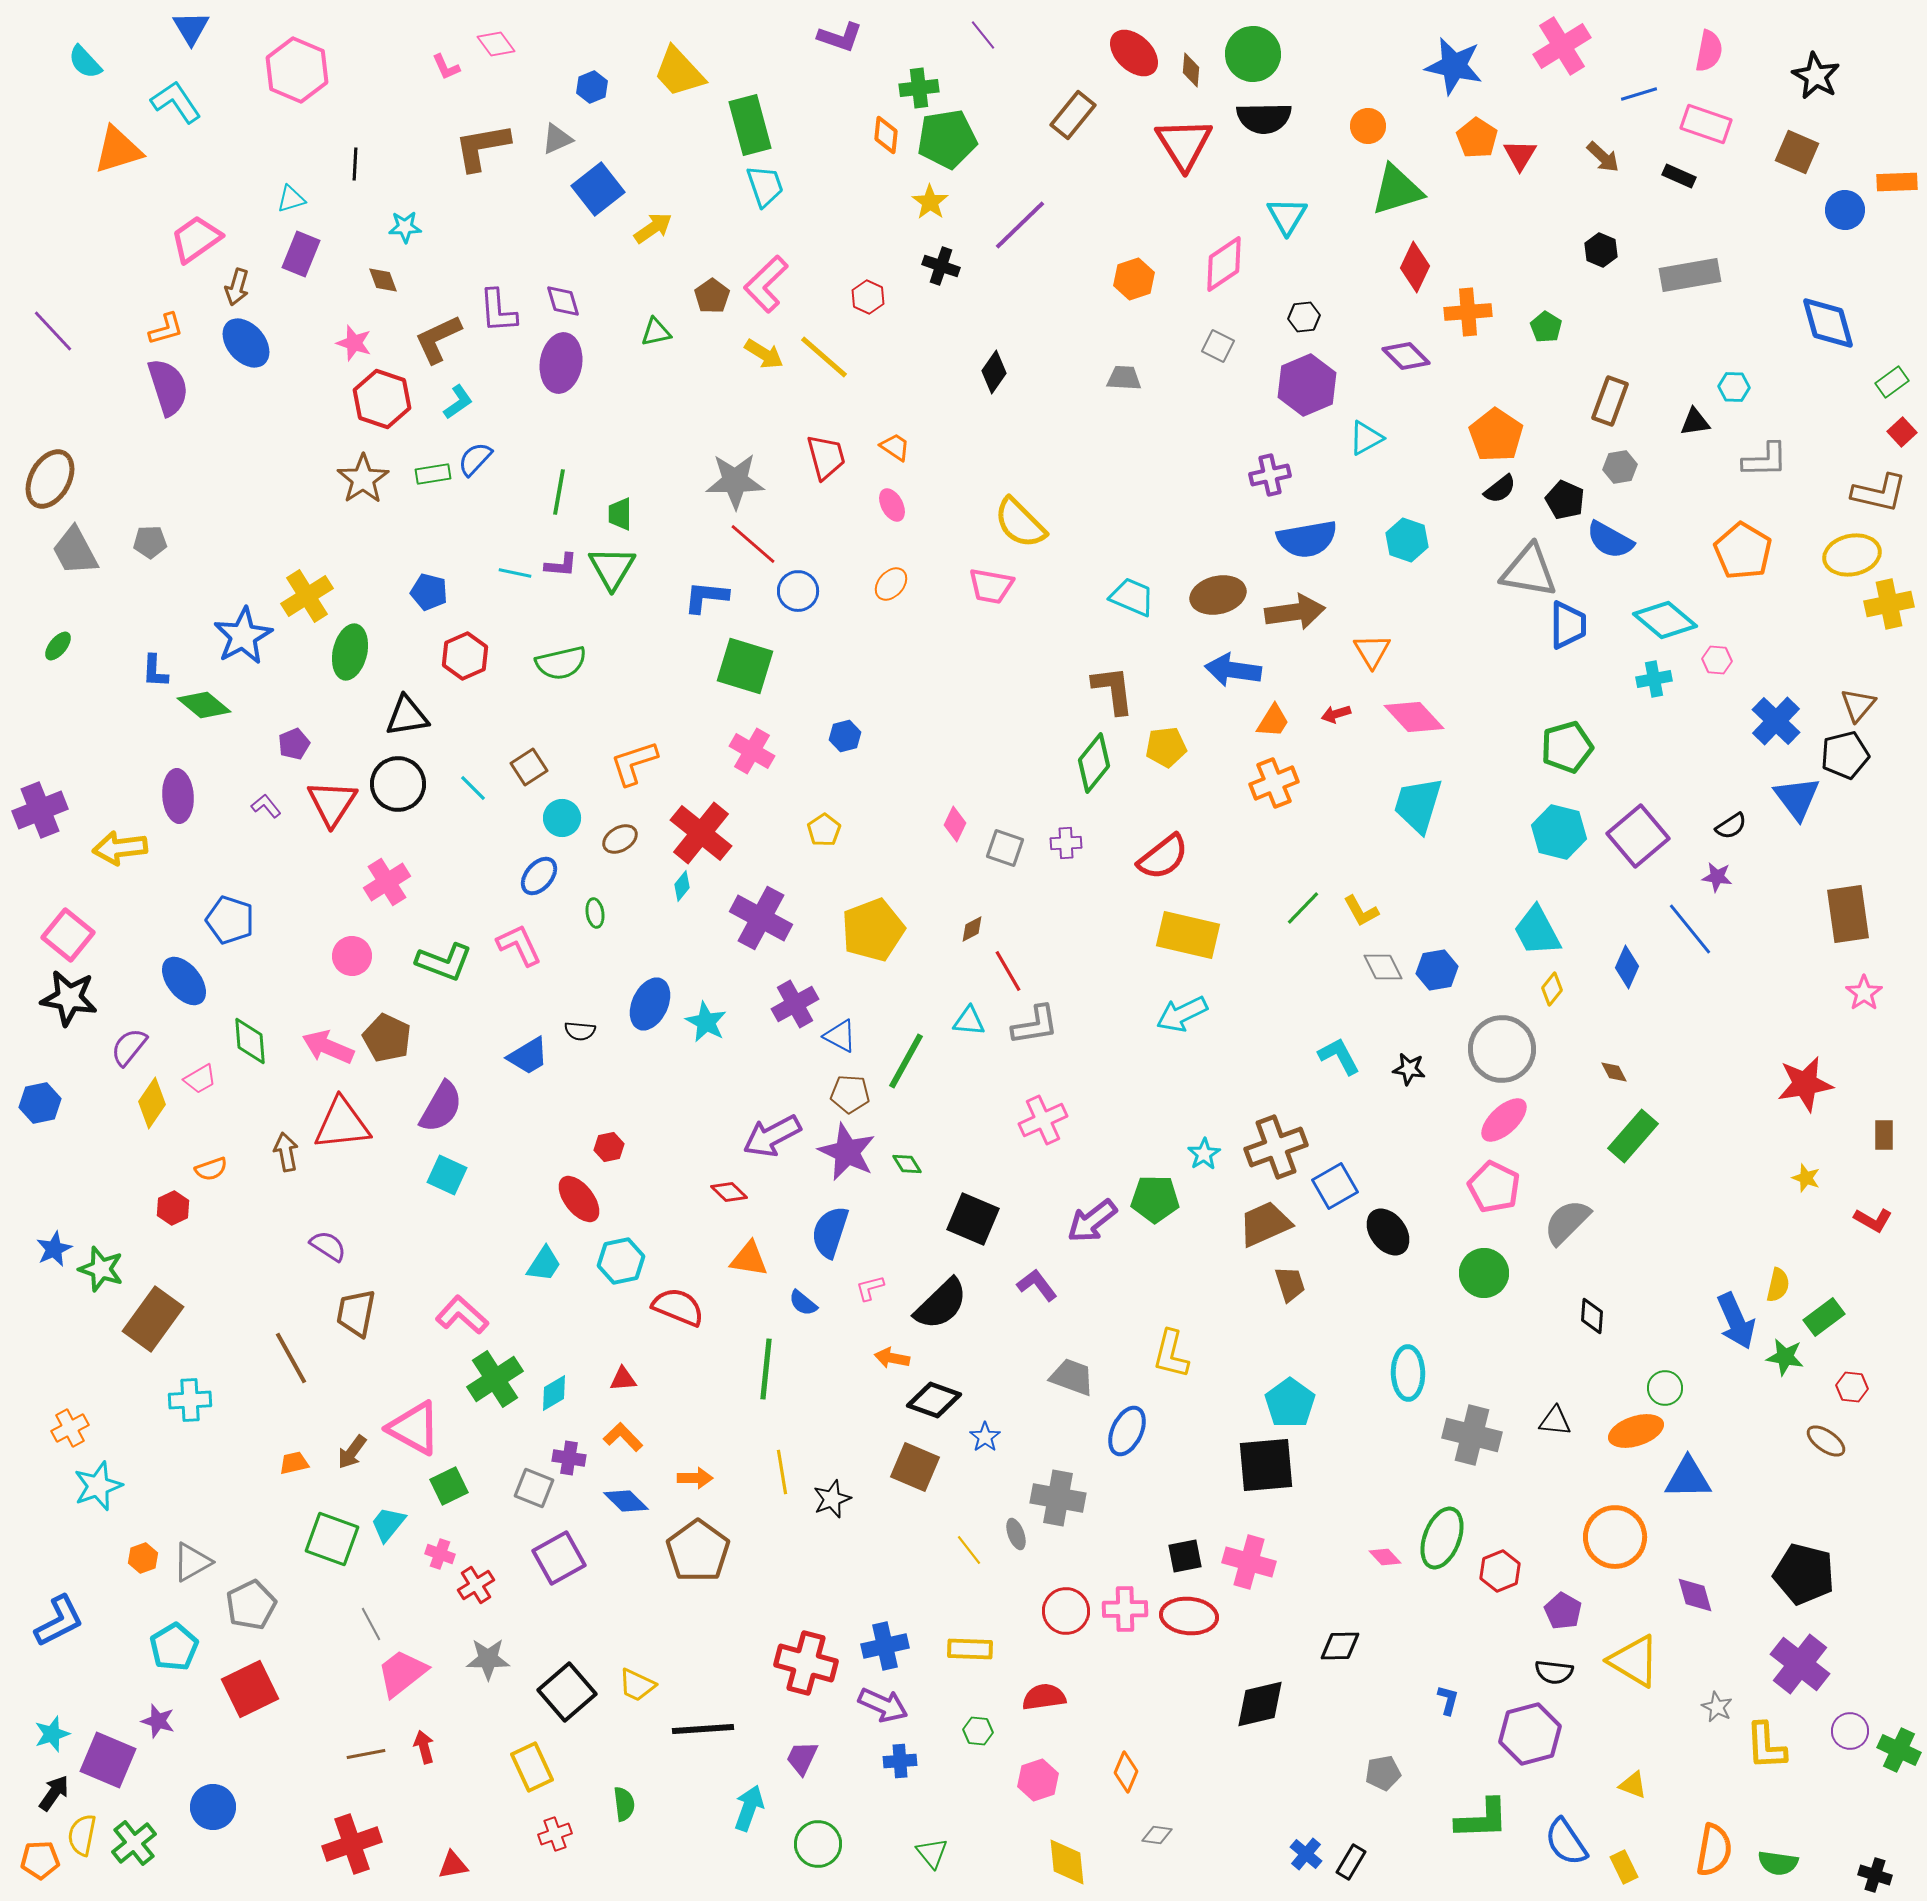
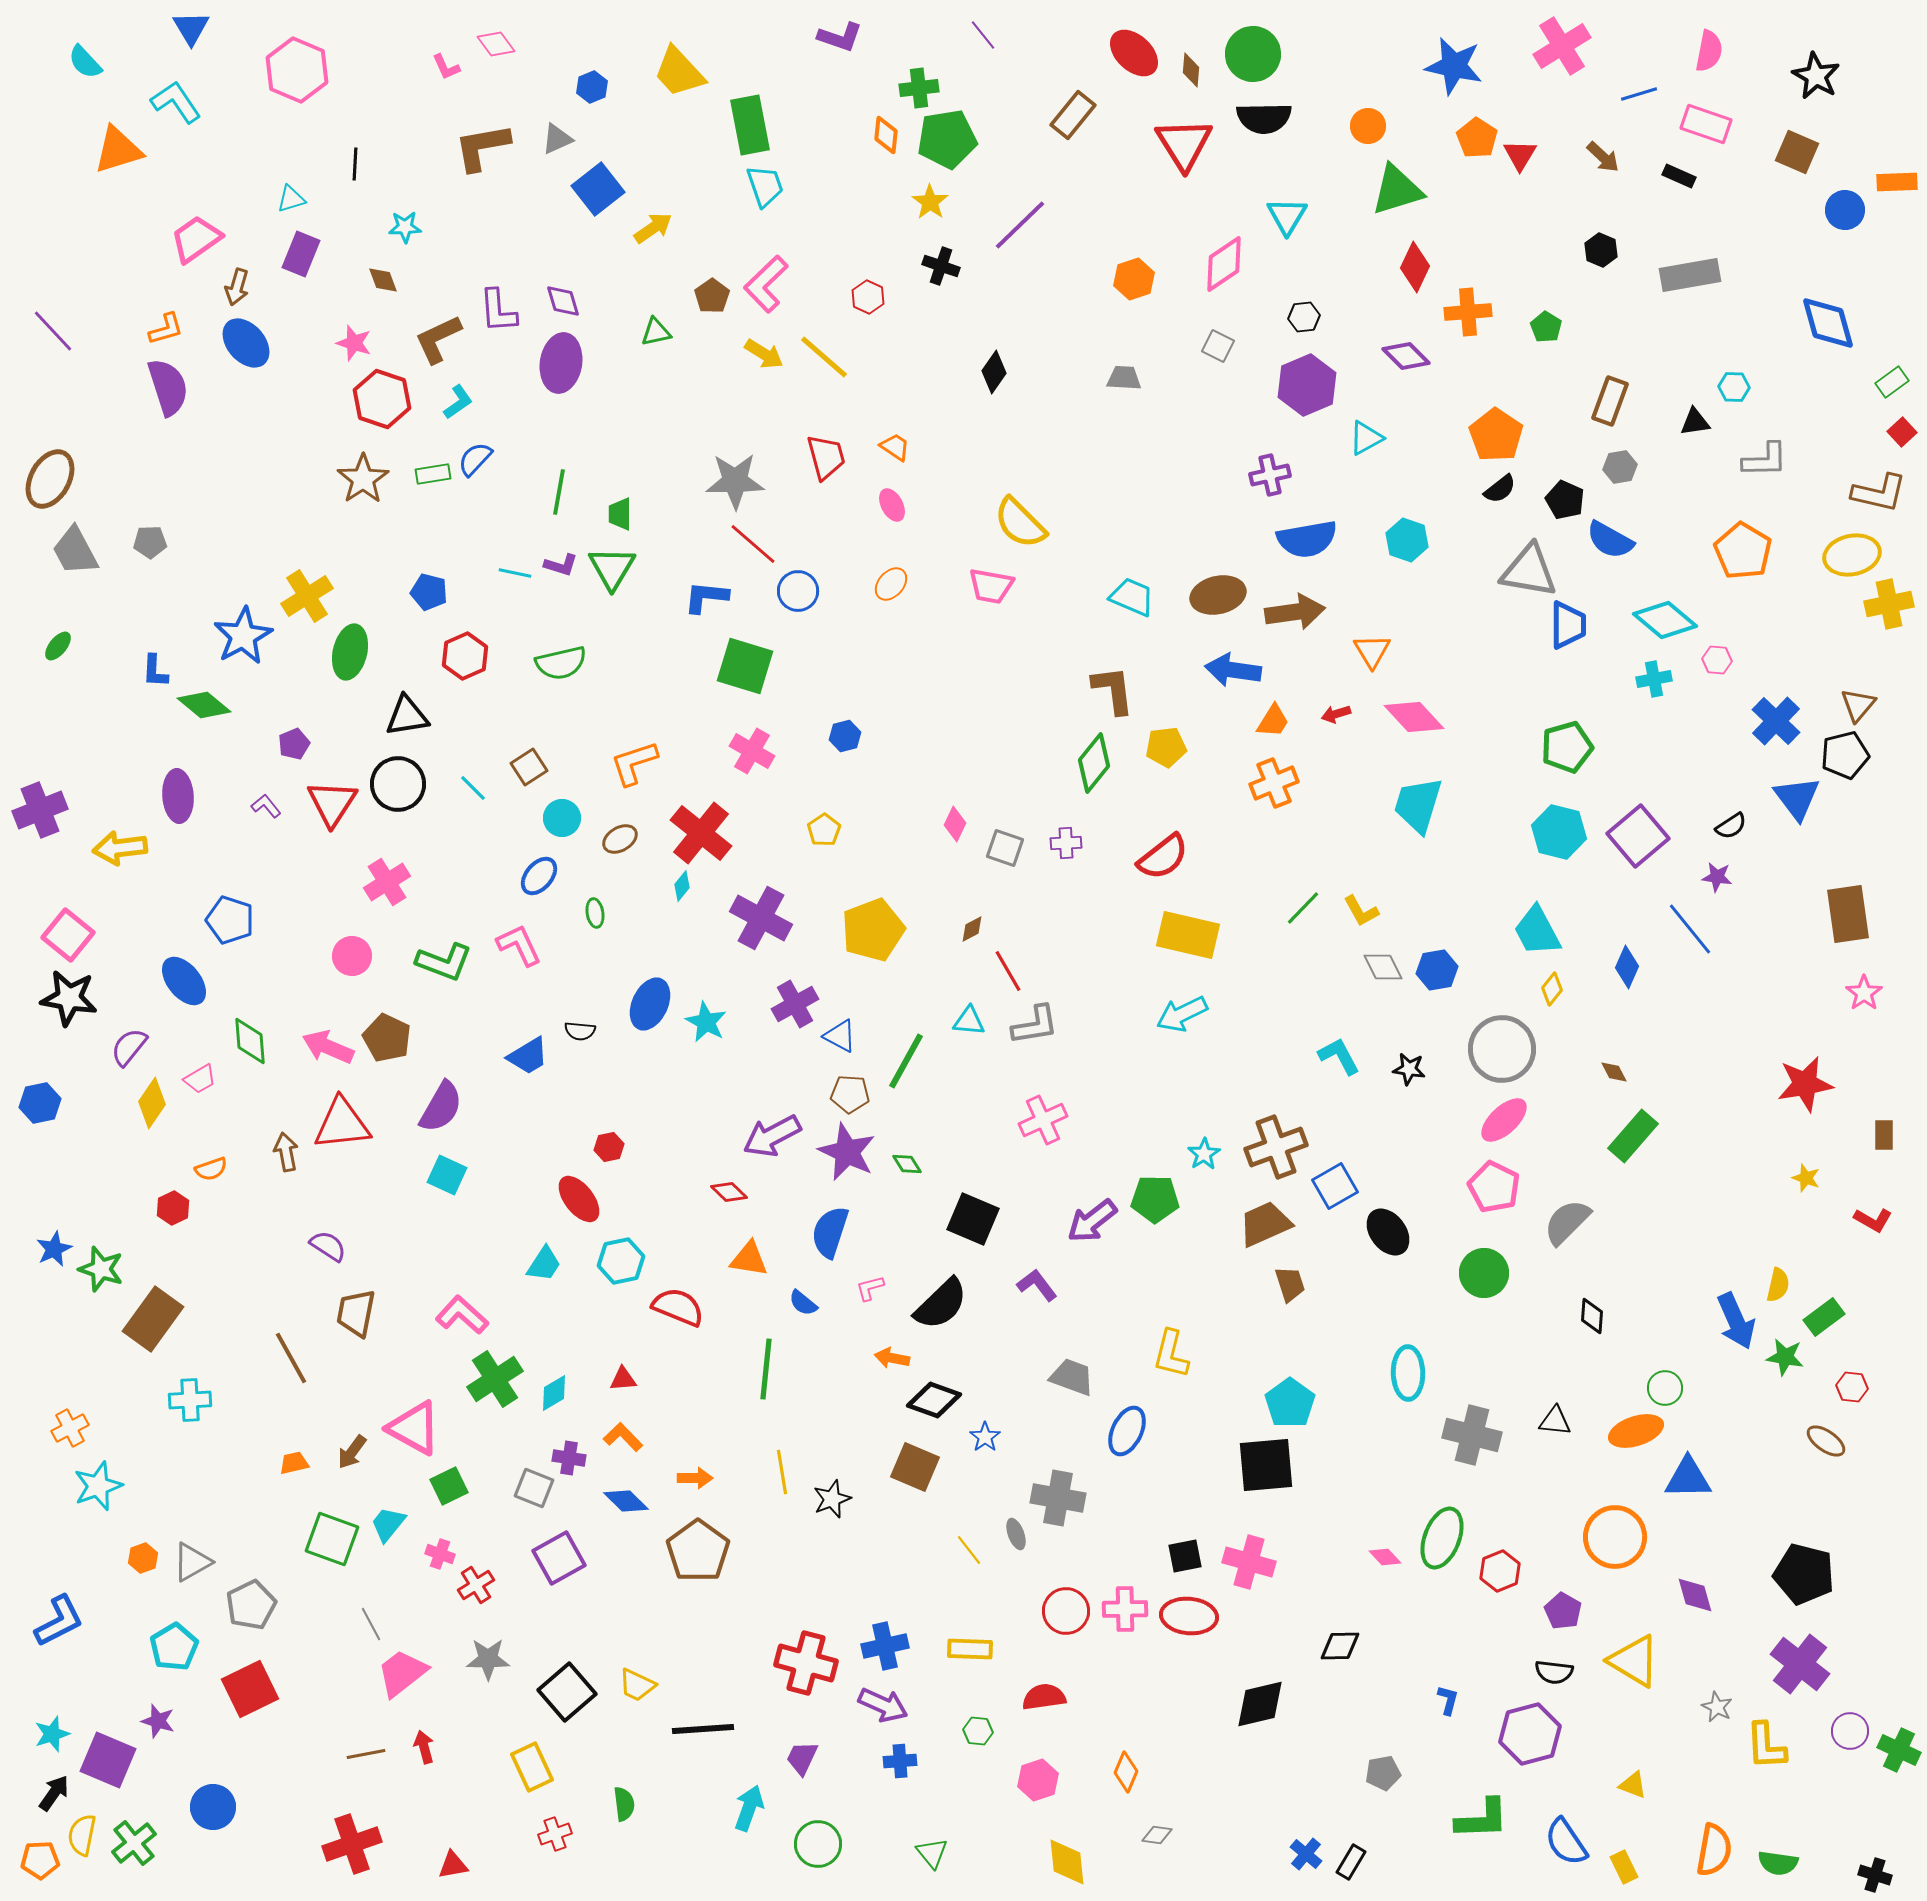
green rectangle at (750, 125): rotated 4 degrees clockwise
purple L-shape at (561, 565): rotated 12 degrees clockwise
